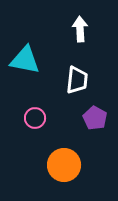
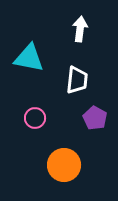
white arrow: rotated 10 degrees clockwise
cyan triangle: moved 4 px right, 2 px up
